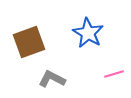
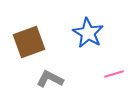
gray L-shape: moved 2 px left
